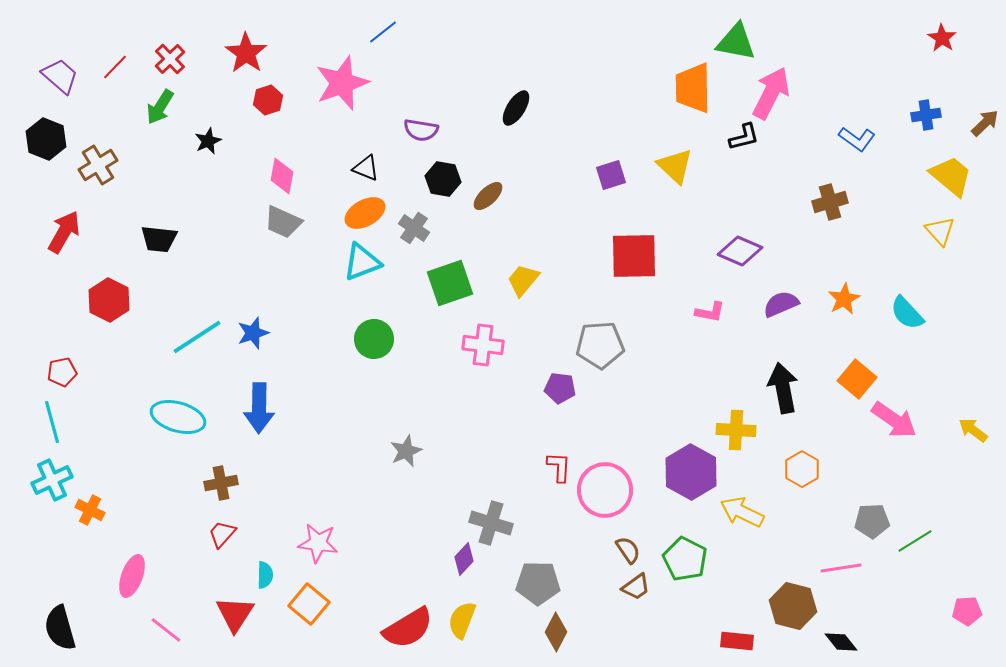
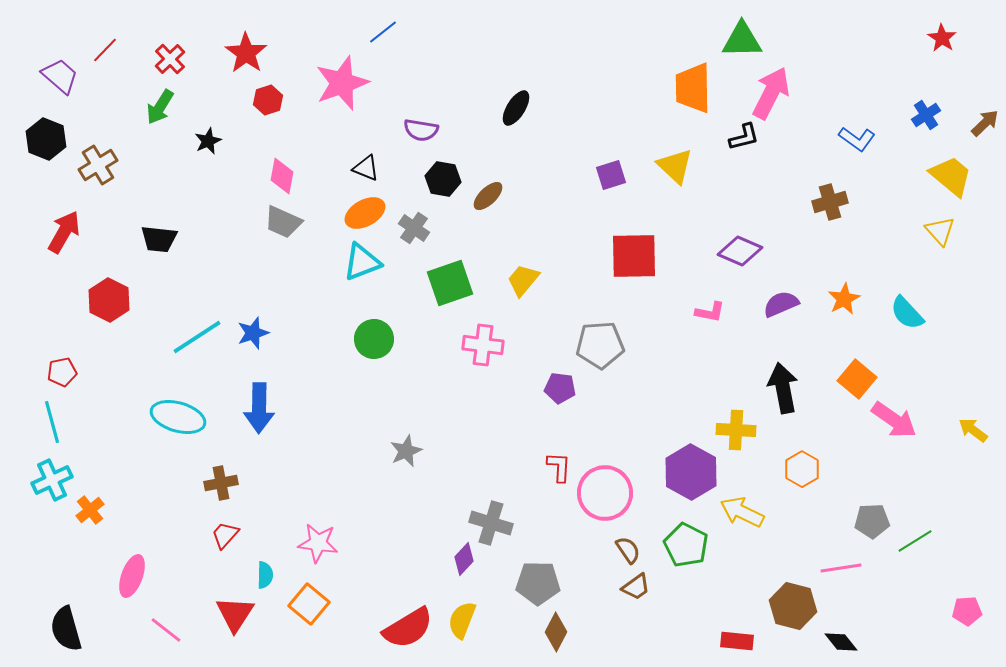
green triangle at (736, 42): moved 6 px right, 2 px up; rotated 12 degrees counterclockwise
red line at (115, 67): moved 10 px left, 17 px up
blue cross at (926, 115): rotated 24 degrees counterclockwise
pink circle at (605, 490): moved 3 px down
orange cross at (90, 510): rotated 24 degrees clockwise
red trapezoid at (222, 534): moved 3 px right, 1 px down
green pentagon at (685, 559): moved 1 px right, 14 px up
black semicircle at (60, 628): moved 6 px right, 1 px down
